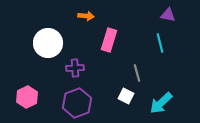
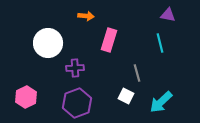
pink hexagon: moved 1 px left
cyan arrow: moved 1 px up
